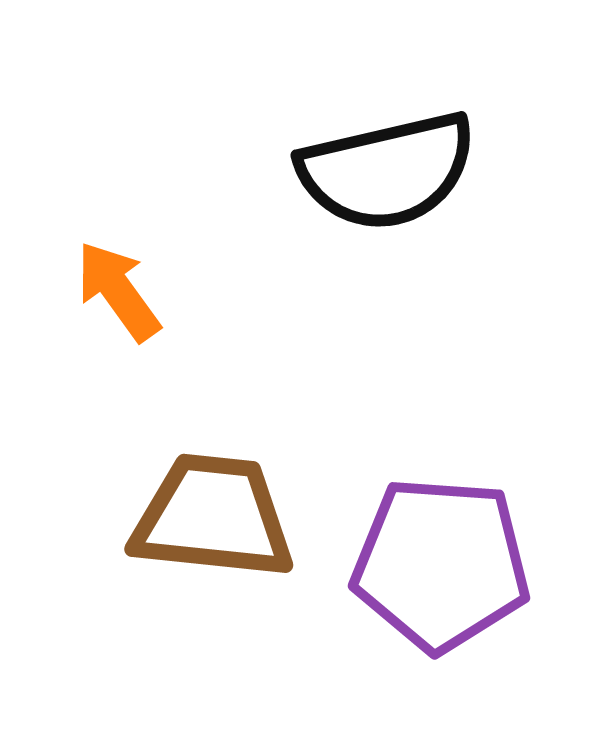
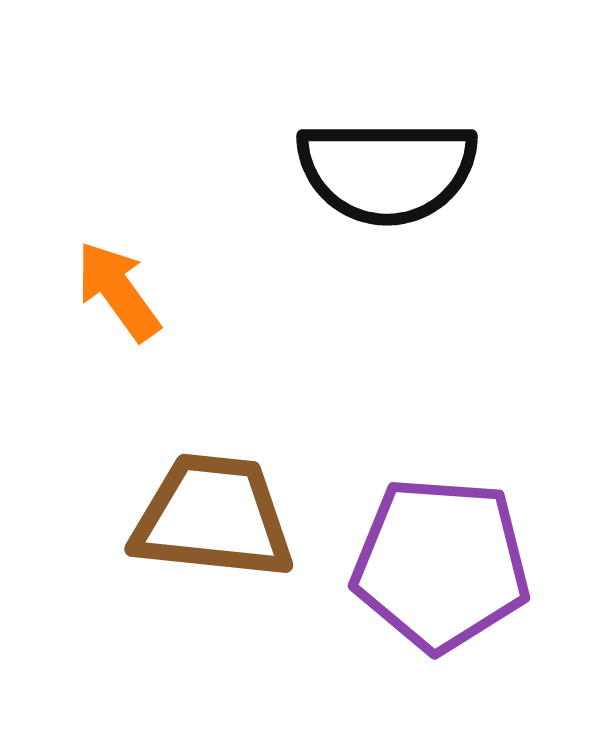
black semicircle: rotated 13 degrees clockwise
